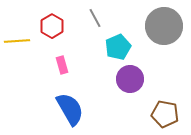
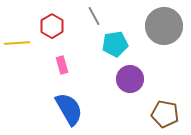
gray line: moved 1 px left, 2 px up
yellow line: moved 2 px down
cyan pentagon: moved 3 px left, 3 px up; rotated 15 degrees clockwise
blue semicircle: moved 1 px left
